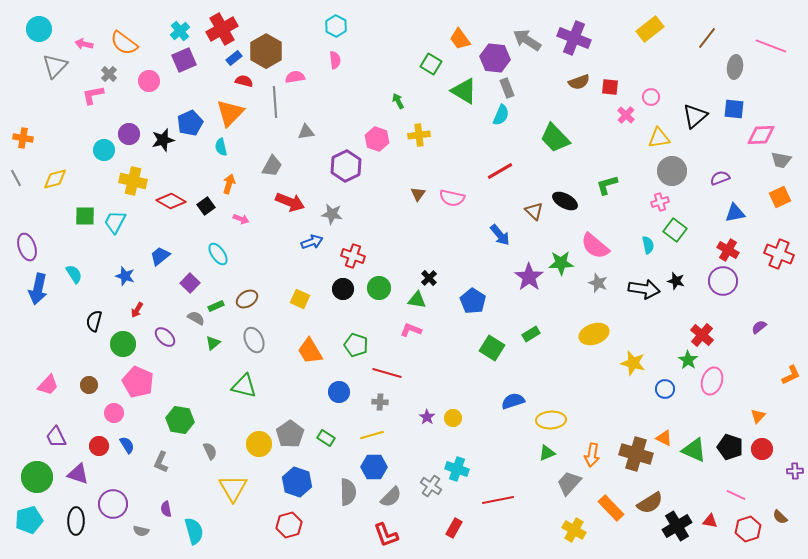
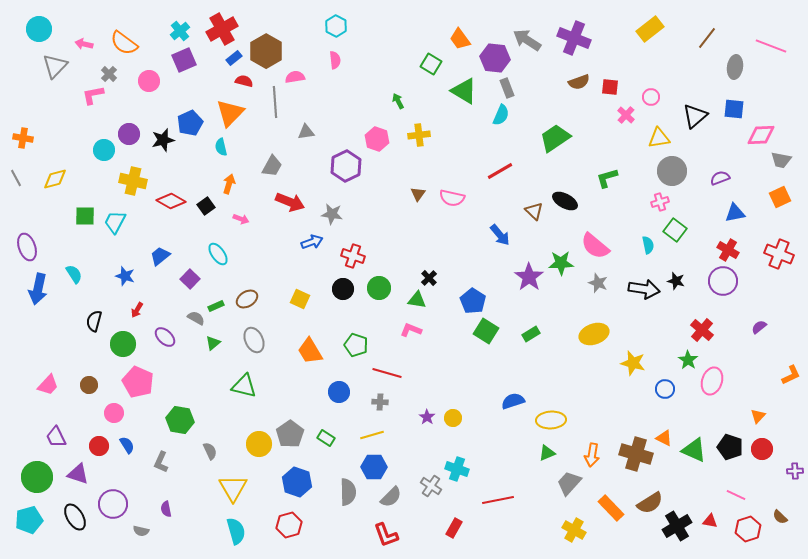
green trapezoid at (555, 138): rotated 100 degrees clockwise
green L-shape at (607, 185): moved 7 px up
purple square at (190, 283): moved 4 px up
red cross at (702, 335): moved 5 px up
green square at (492, 348): moved 6 px left, 17 px up
black ellipse at (76, 521): moved 1 px left, 4 px up; rotated 32 degrees counterclockwise
cyan semicircle at (194, 531): moved 42 px right
